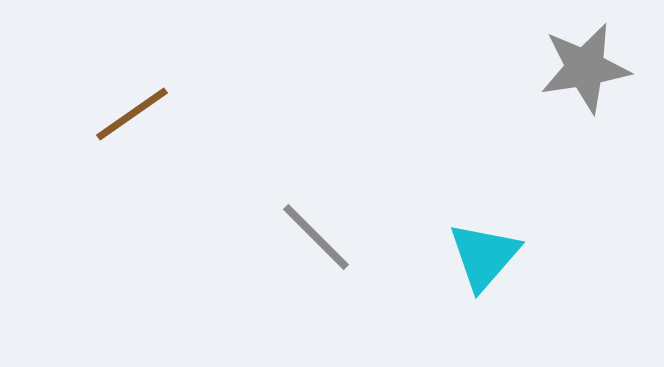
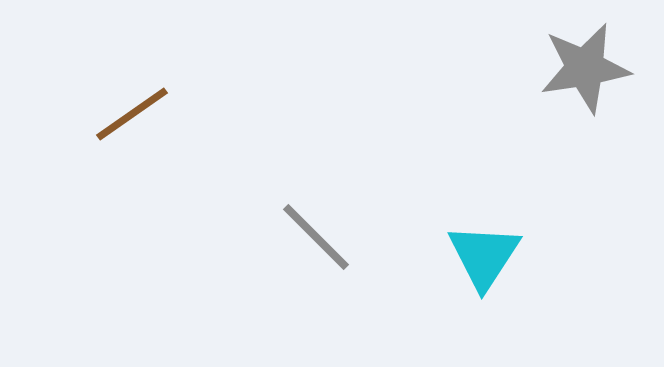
cyan triangle: rotated 8 degrees counterclockwise
